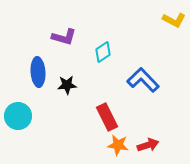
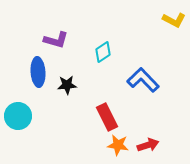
purple L-shape: moved 8 px left, 3 px down
